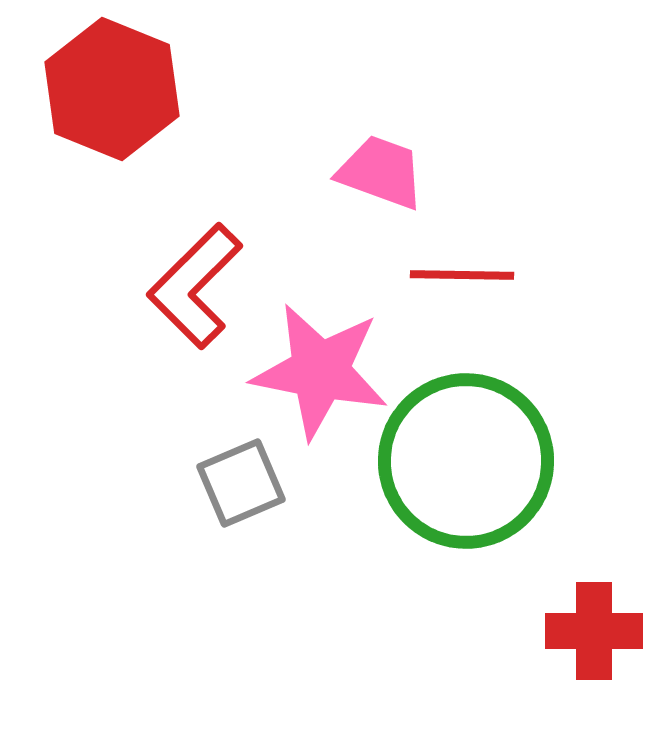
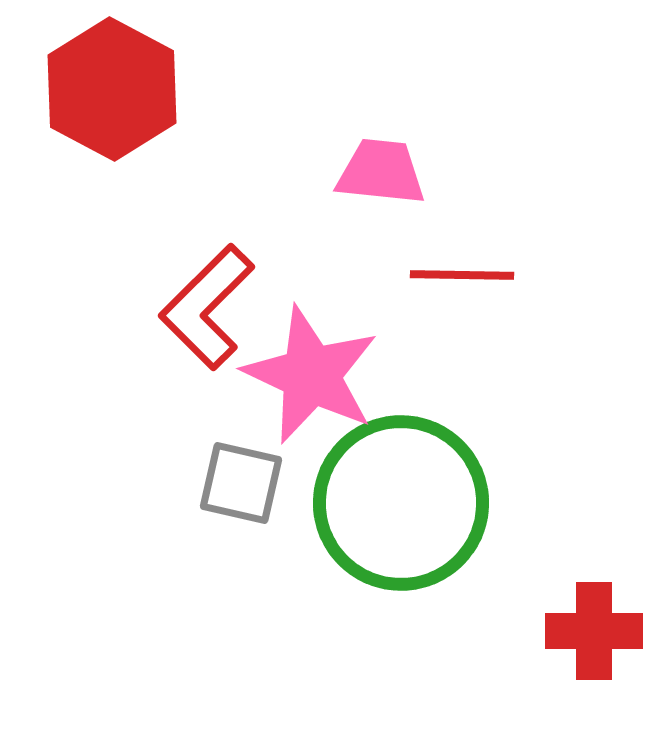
red hexagon: rotated 6 degrees clockwise
pink trapezoid: rotated 14 degrees counterclockwise
red L-shape: moved 12 px right, 21 px down
pink star: moved 9 px left, 4 px down; rotated 14 degrees clockwise
green circle: moved 65 px left, 42 px down
gray square: rotated 36 degrees clockwise
